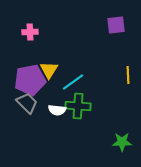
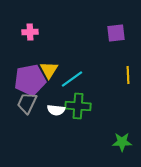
purple square: moved 8 px down
cyan line: moved 1 px left, 3 px up
gray trapezoid: rotated 110 degrees counterclockwise
white semicircle: moved 1 px left
